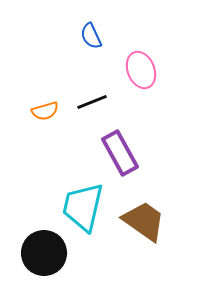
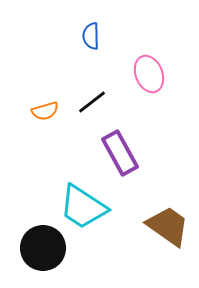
blue semicircle: rotated 24 degrees clockwise
pink ellipse: moved 8 px right, 4 px down
black line: rotated 16 degrees counterclockwise
cyan trapezoid: rotated 70 degrees counterclockwise
brown trapezoid: moved 24 px right, 5 px down
black circle: moved 1 px left, 5 px up
